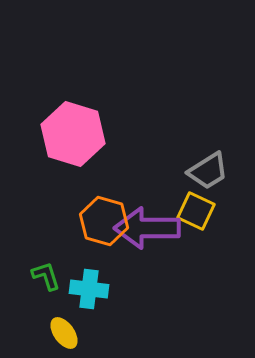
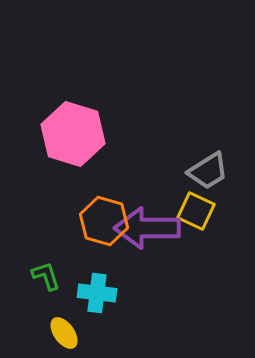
cyan cross: moved 8 px right, 4 px down
